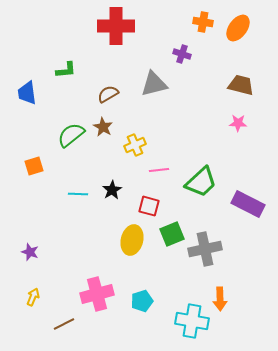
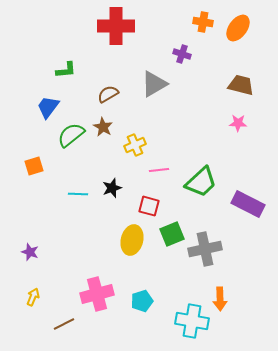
gray triangle: rotated 16 degrees counterclockwise
blue trapezoid: moved 21 px right, 14 px down; rotated 45 degrees clockwise
black star: moved 2 px up; rotated 12 degrees clockwise
